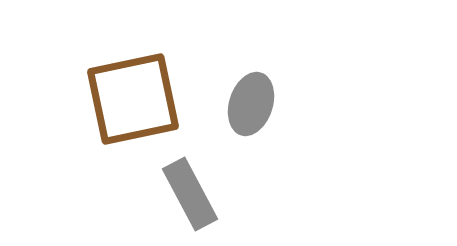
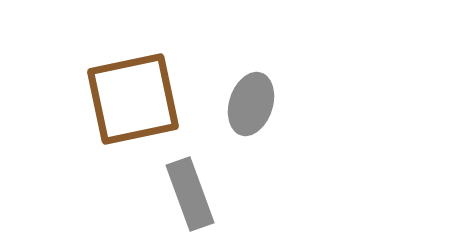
gray rectangle: rotated 8 degrees clockwise
